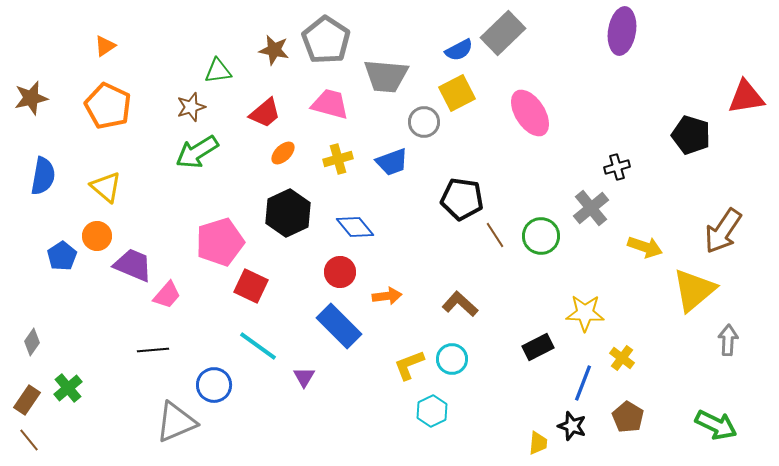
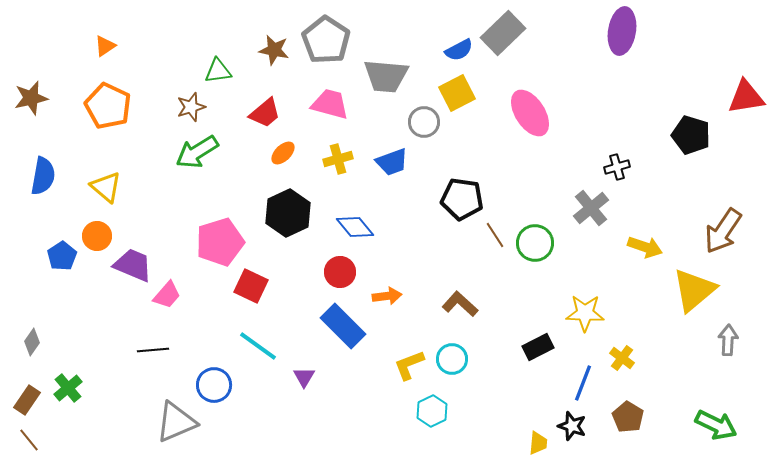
green circle at (541, 236): moved 6 px left, 7 px down
blue rectangle at (339, 326): moved 4 px right
